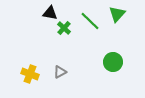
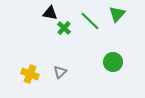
gray triangle: rotated 16 degrees counterclockwise
